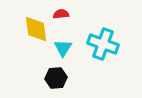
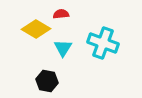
yellow diamond: rotated 52 degrees counterclockwise
cyan cross: moved 1 px up
black hexagon: moved 9 px left, 3 px down; rotated 15 degrees clockwise
